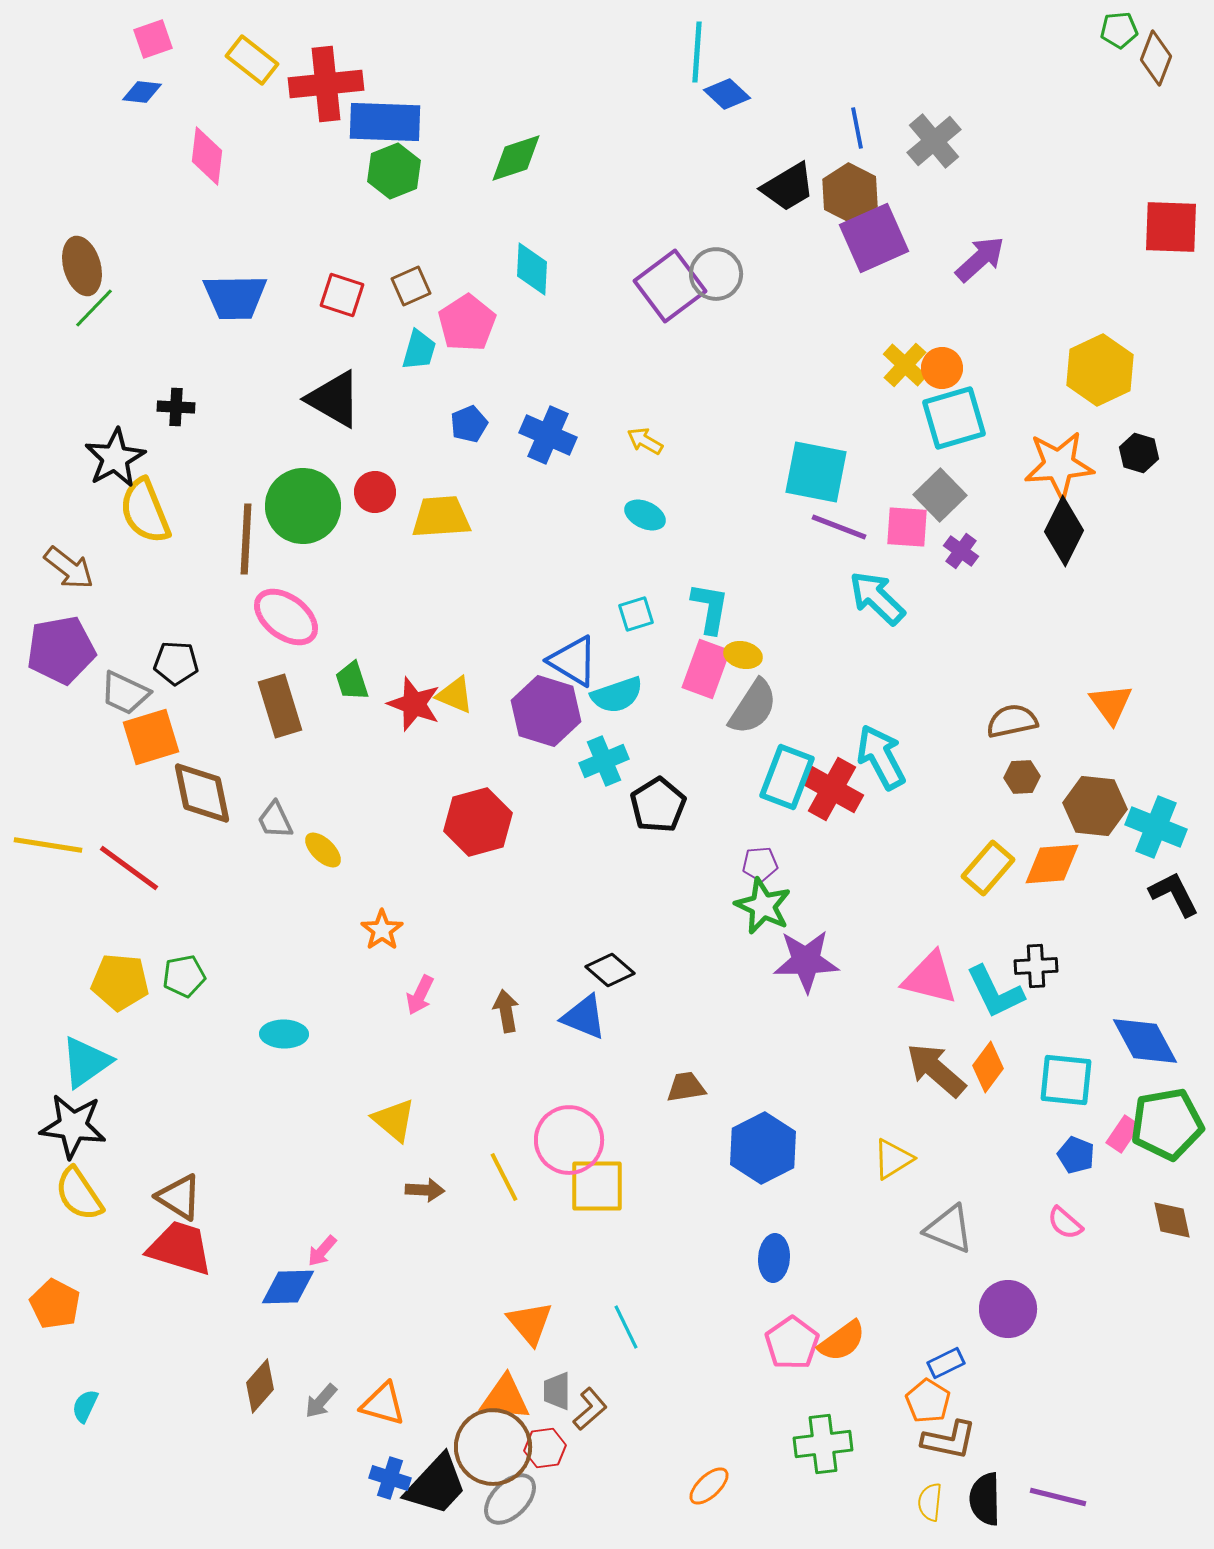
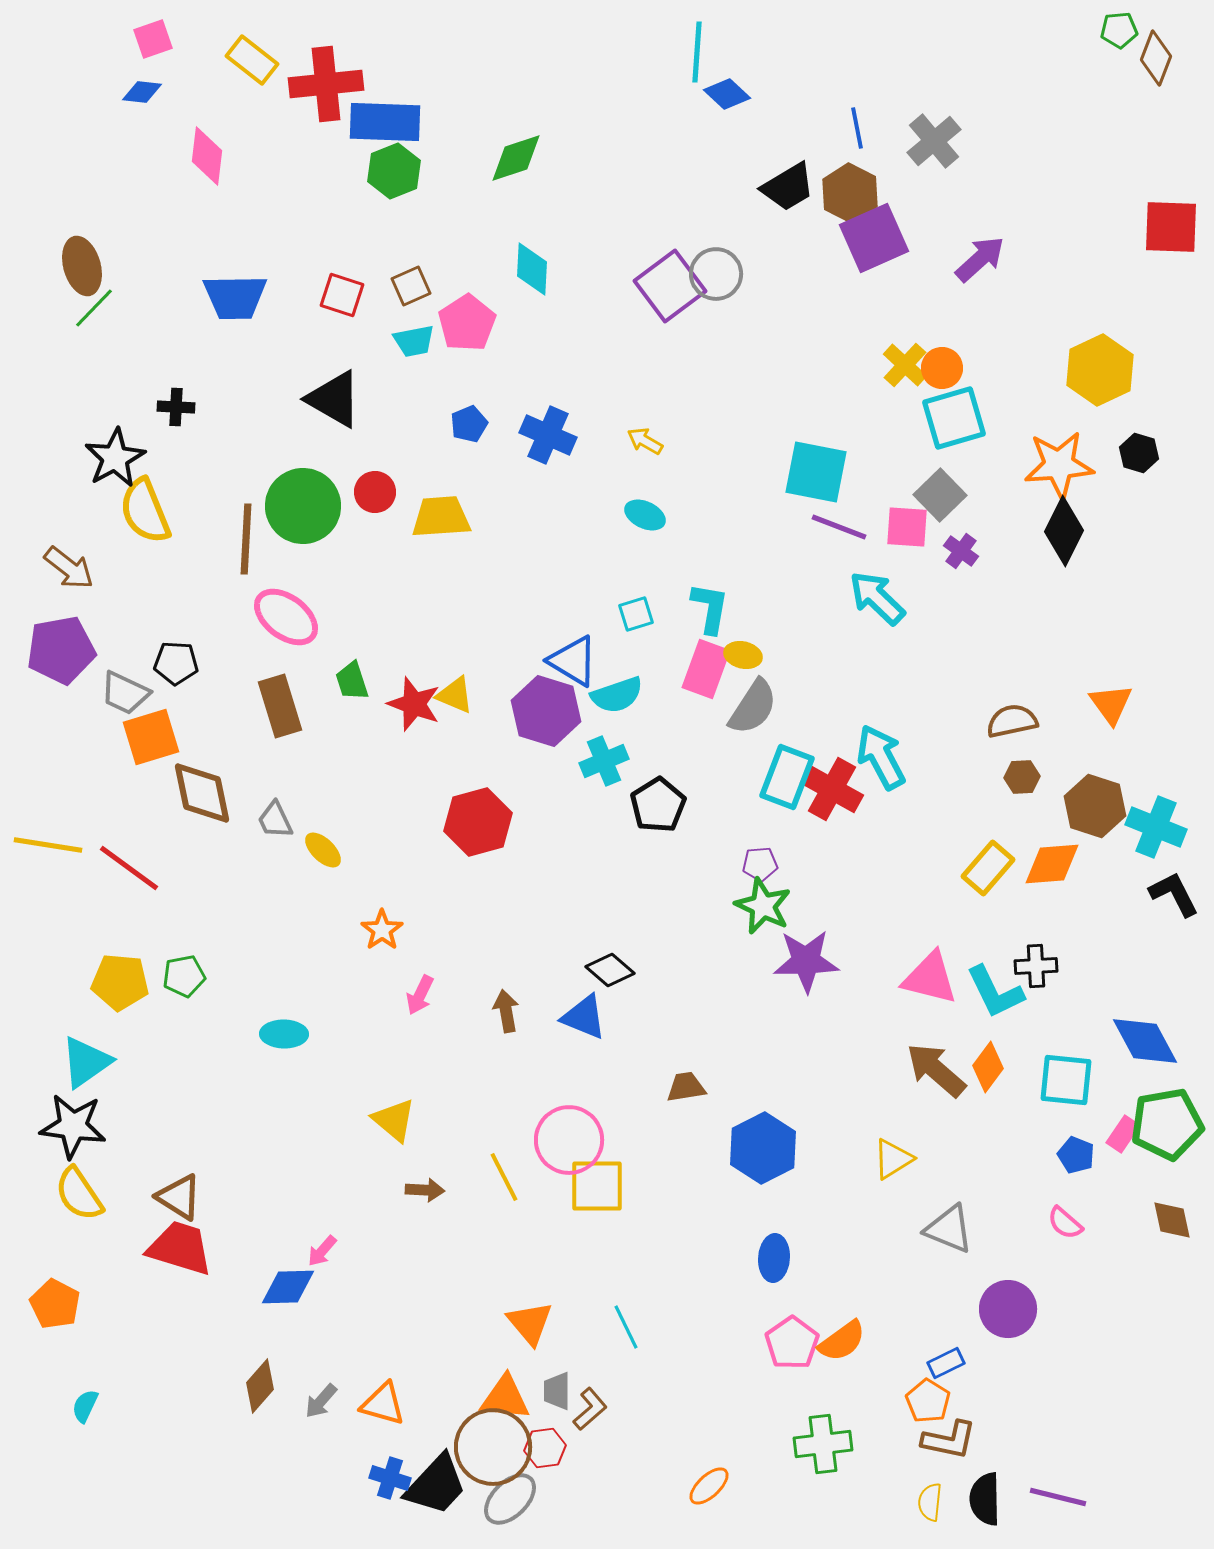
cyan trapezoid at (419, 350): moved 5 px left, 9 px up; rotated 63 degrees clockwise
brown hexagon at (1095, 806): rotated 12 degrees clockwise
